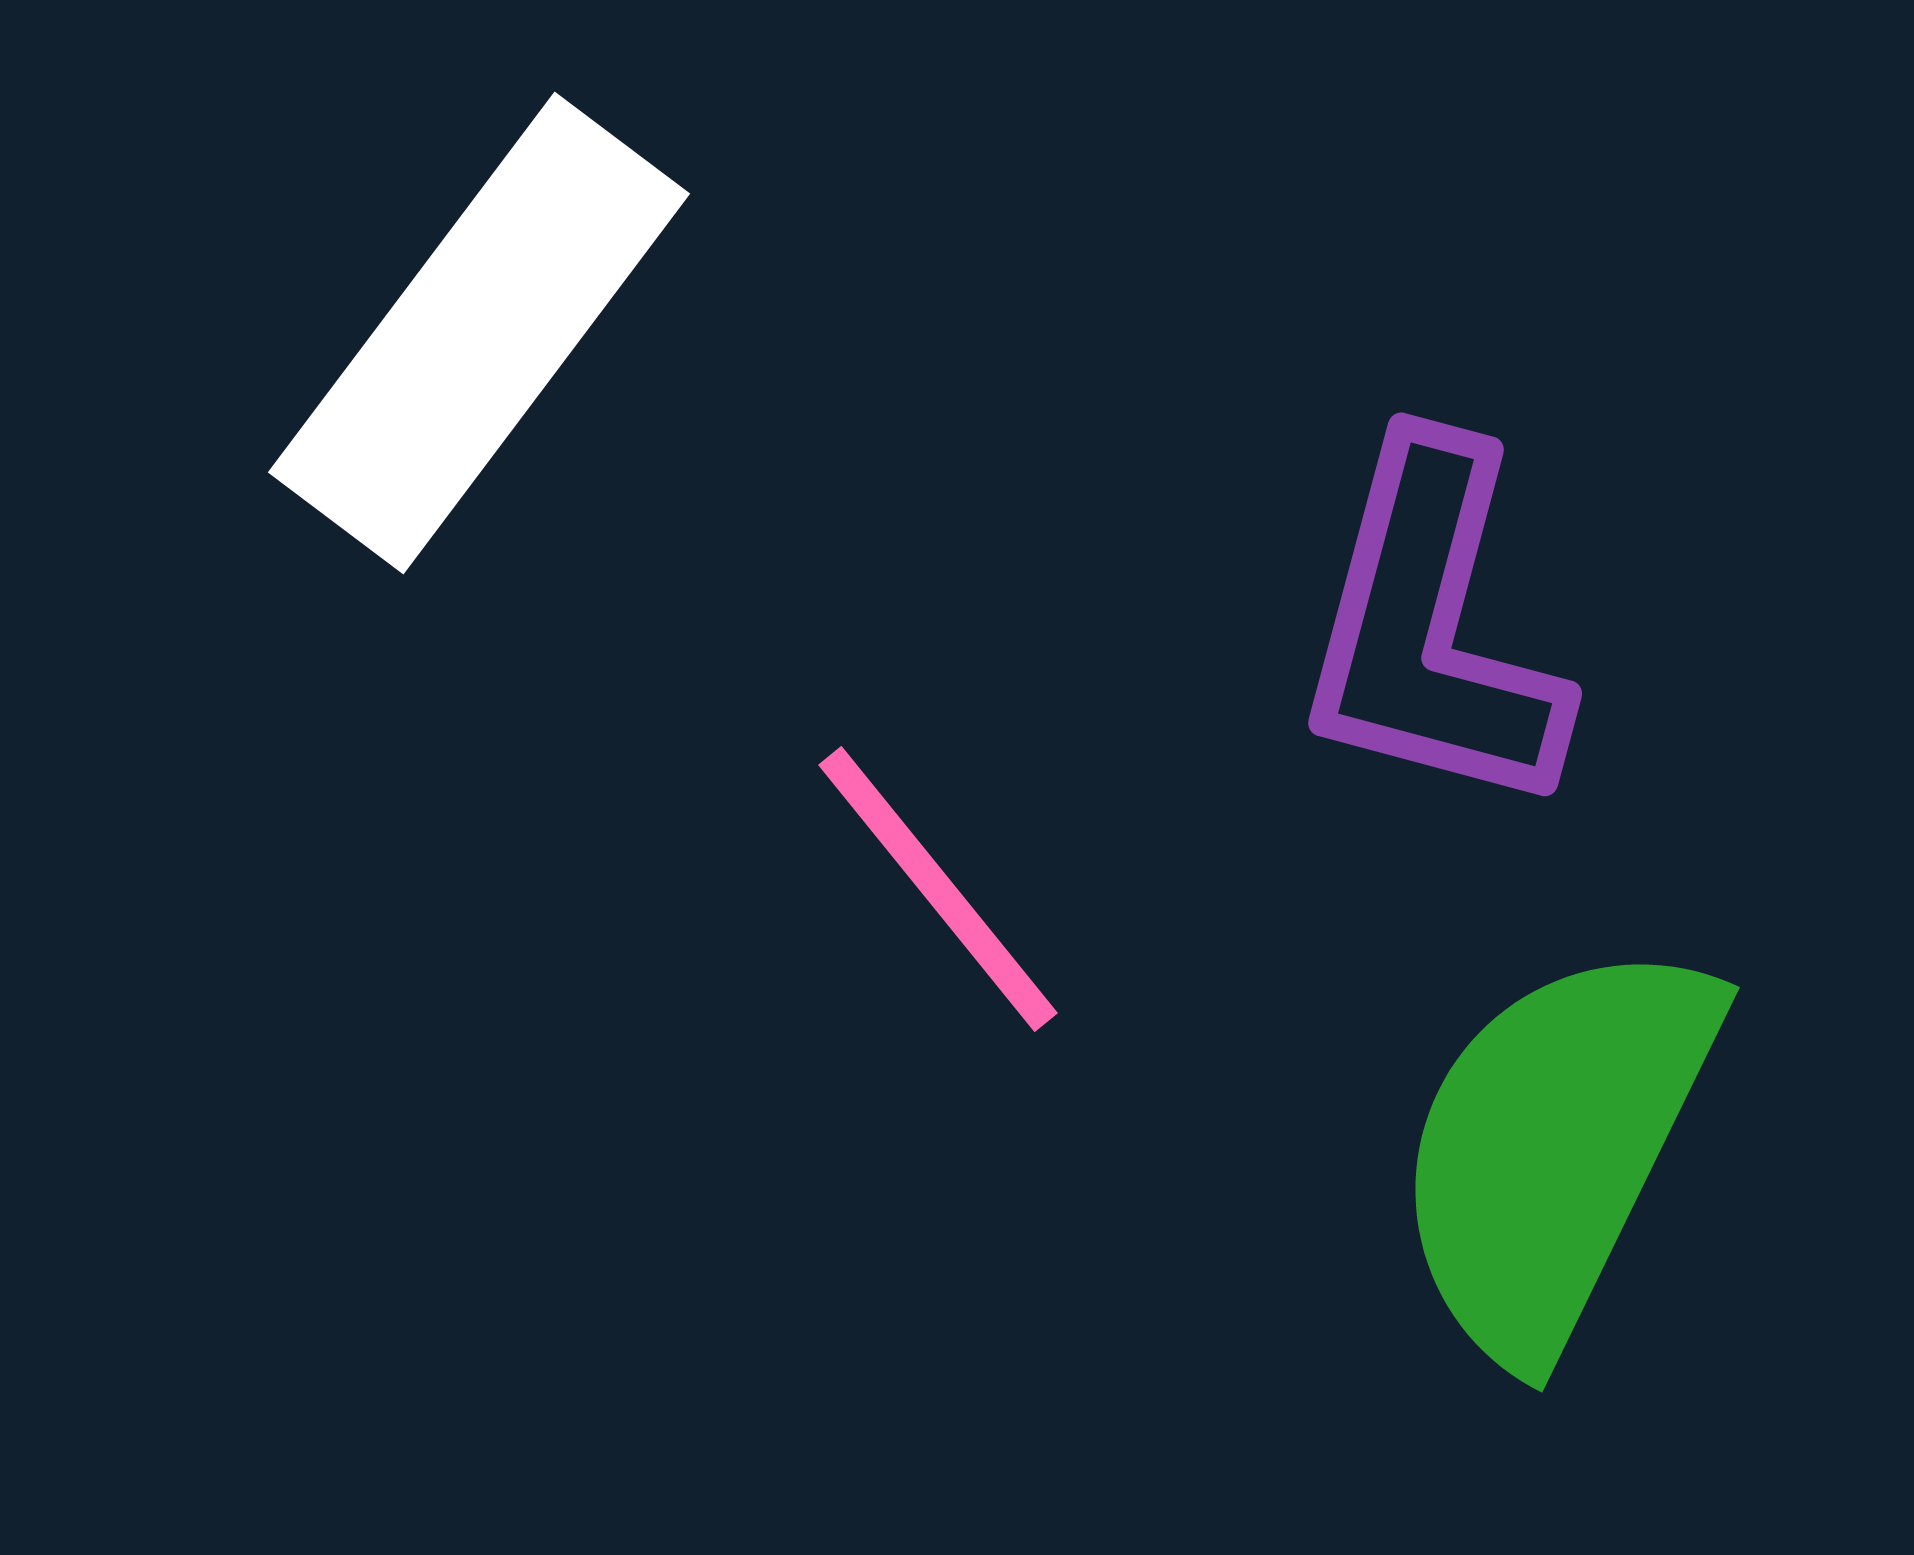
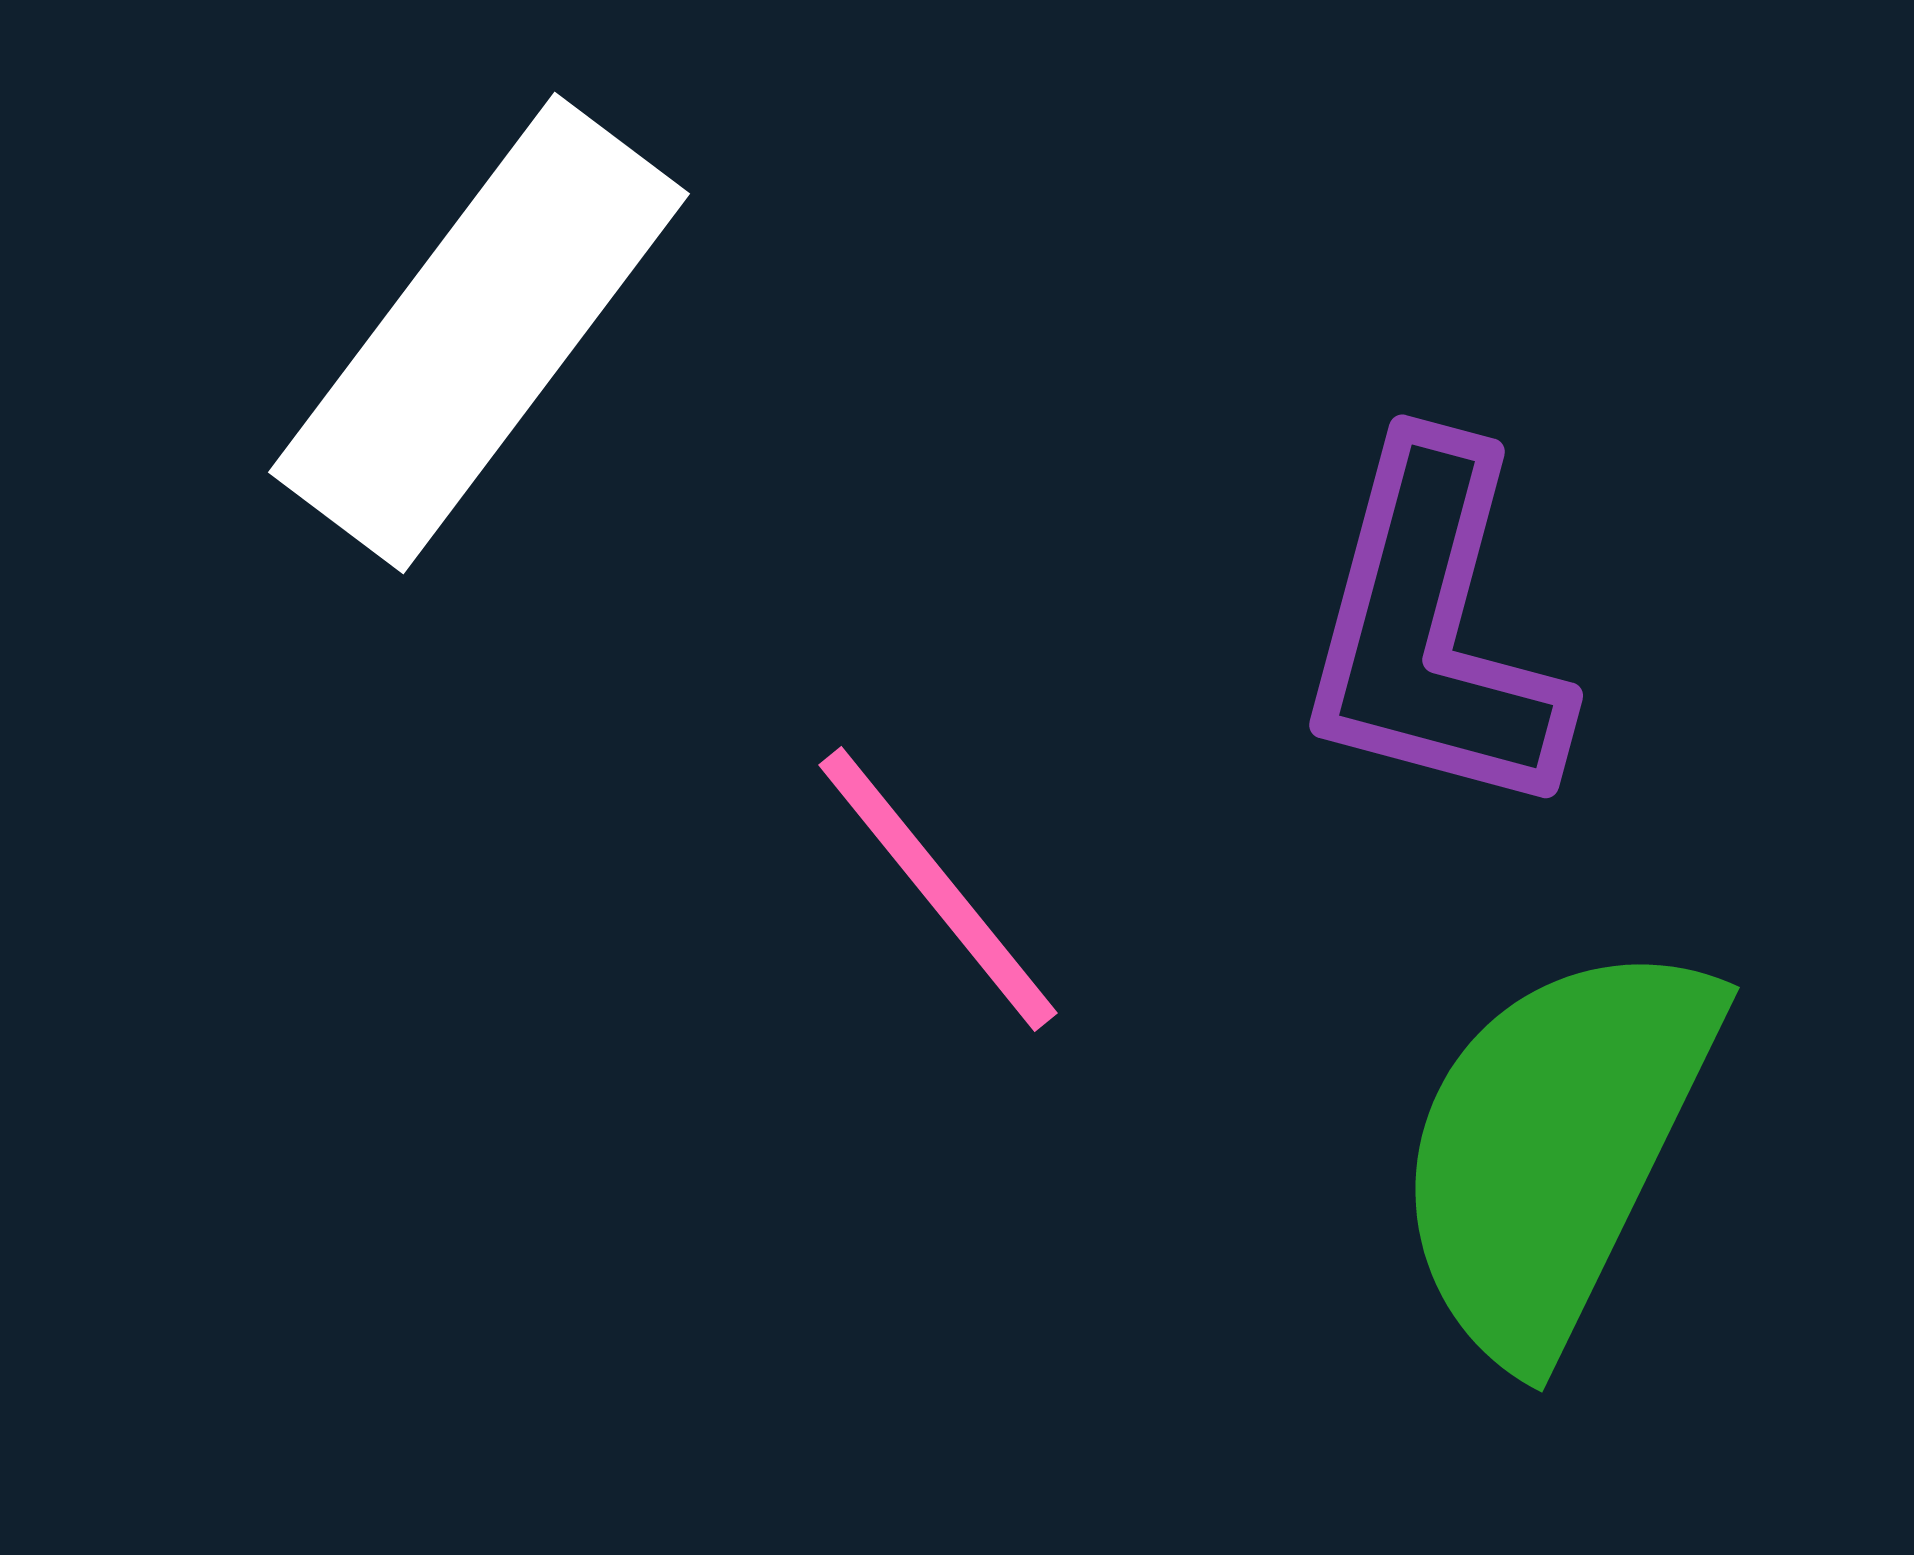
purple L-shape: moved 1 px right, 2 px down
